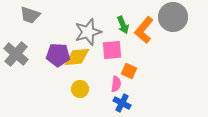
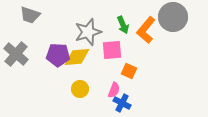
orange L-shape: moved 2 px right
pink semicircle: moved 2 px left, 6 px down; rotated 14 degrees clockwise
